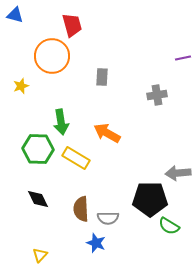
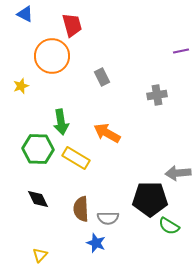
blue triangle: moved 10 px right, 1 px up; rotated 12 degrees clockwise
purple line: moved 2 px left, 7 px up
gray rectangle: rotated 30 degrees counterclockwise
